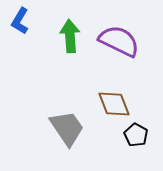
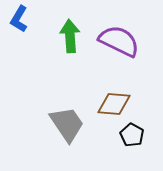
blue L-shape: moved 1 px left, 2 px up
brown diamond: rotated 64 degrees counterclockwise
gray trapezoid: moved 4 px up
black pentagon: moved 4 px left
